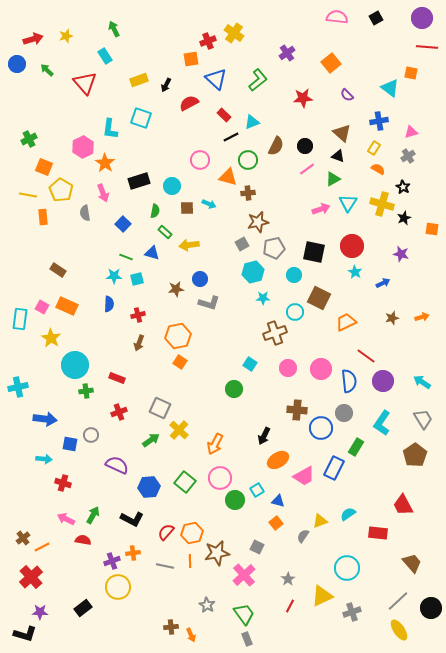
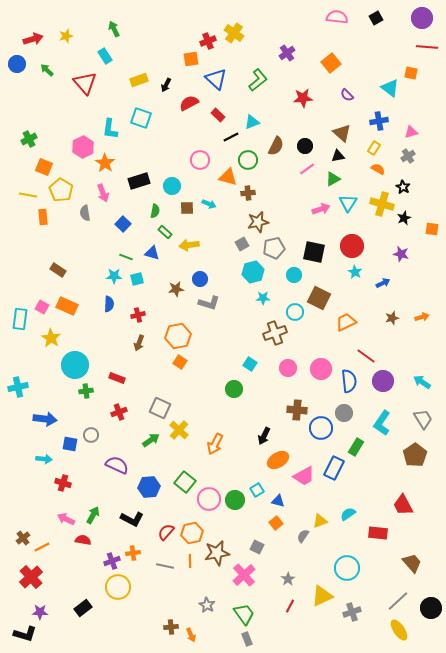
red rectangle at (224, 115): moved 6 px left
black triangle at (338, 156): rotated 32 degrees counterclockwise
pink circle at (220, 478): moved 11 px left, 21 px down
